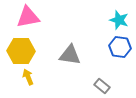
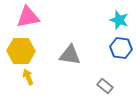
blue hexagon: moved 1 px right, 1 px down
gray rectangle: moved 3 px right
